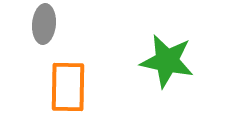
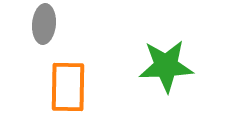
green star: moved 1 px left, 5 px down; rotated 14 degrees counterclockwise
